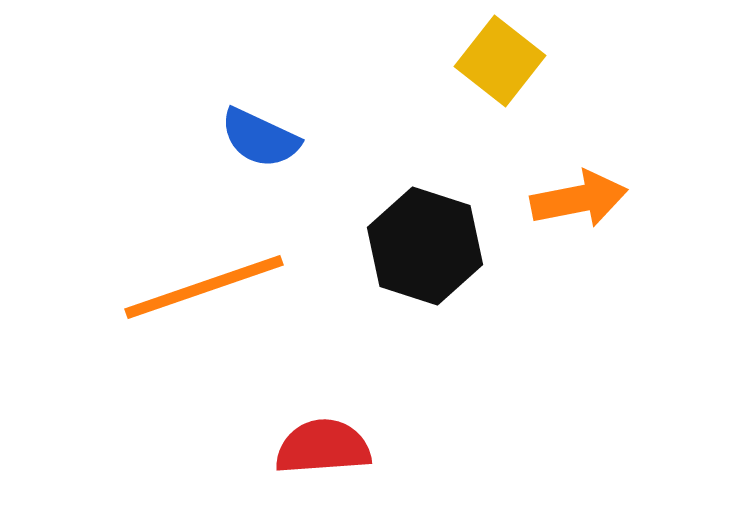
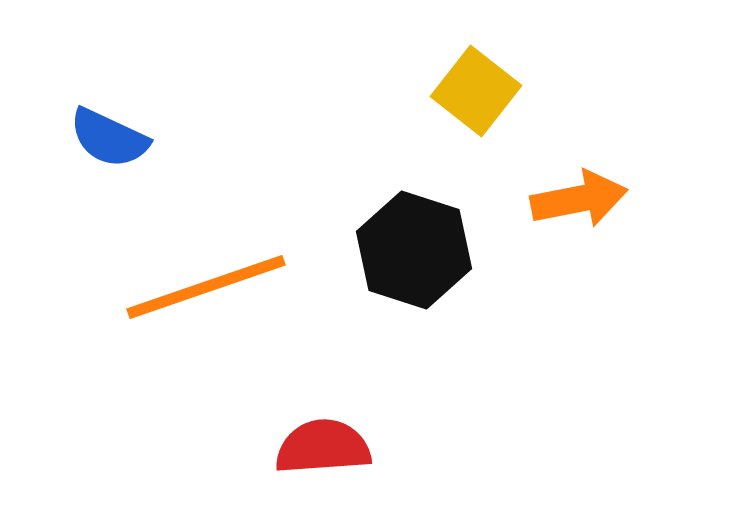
yellow square: moved 24 px left, 30 px down
blue semicircle: moved 151 px left
black hexagon: moved 11 px left, 4 px down
orange line: moved 2 px right
